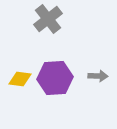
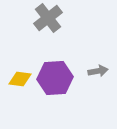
gray cross: moved 1 px up
gray arrow: moved 5 px up; rotated 12 degrees counterclockwise
